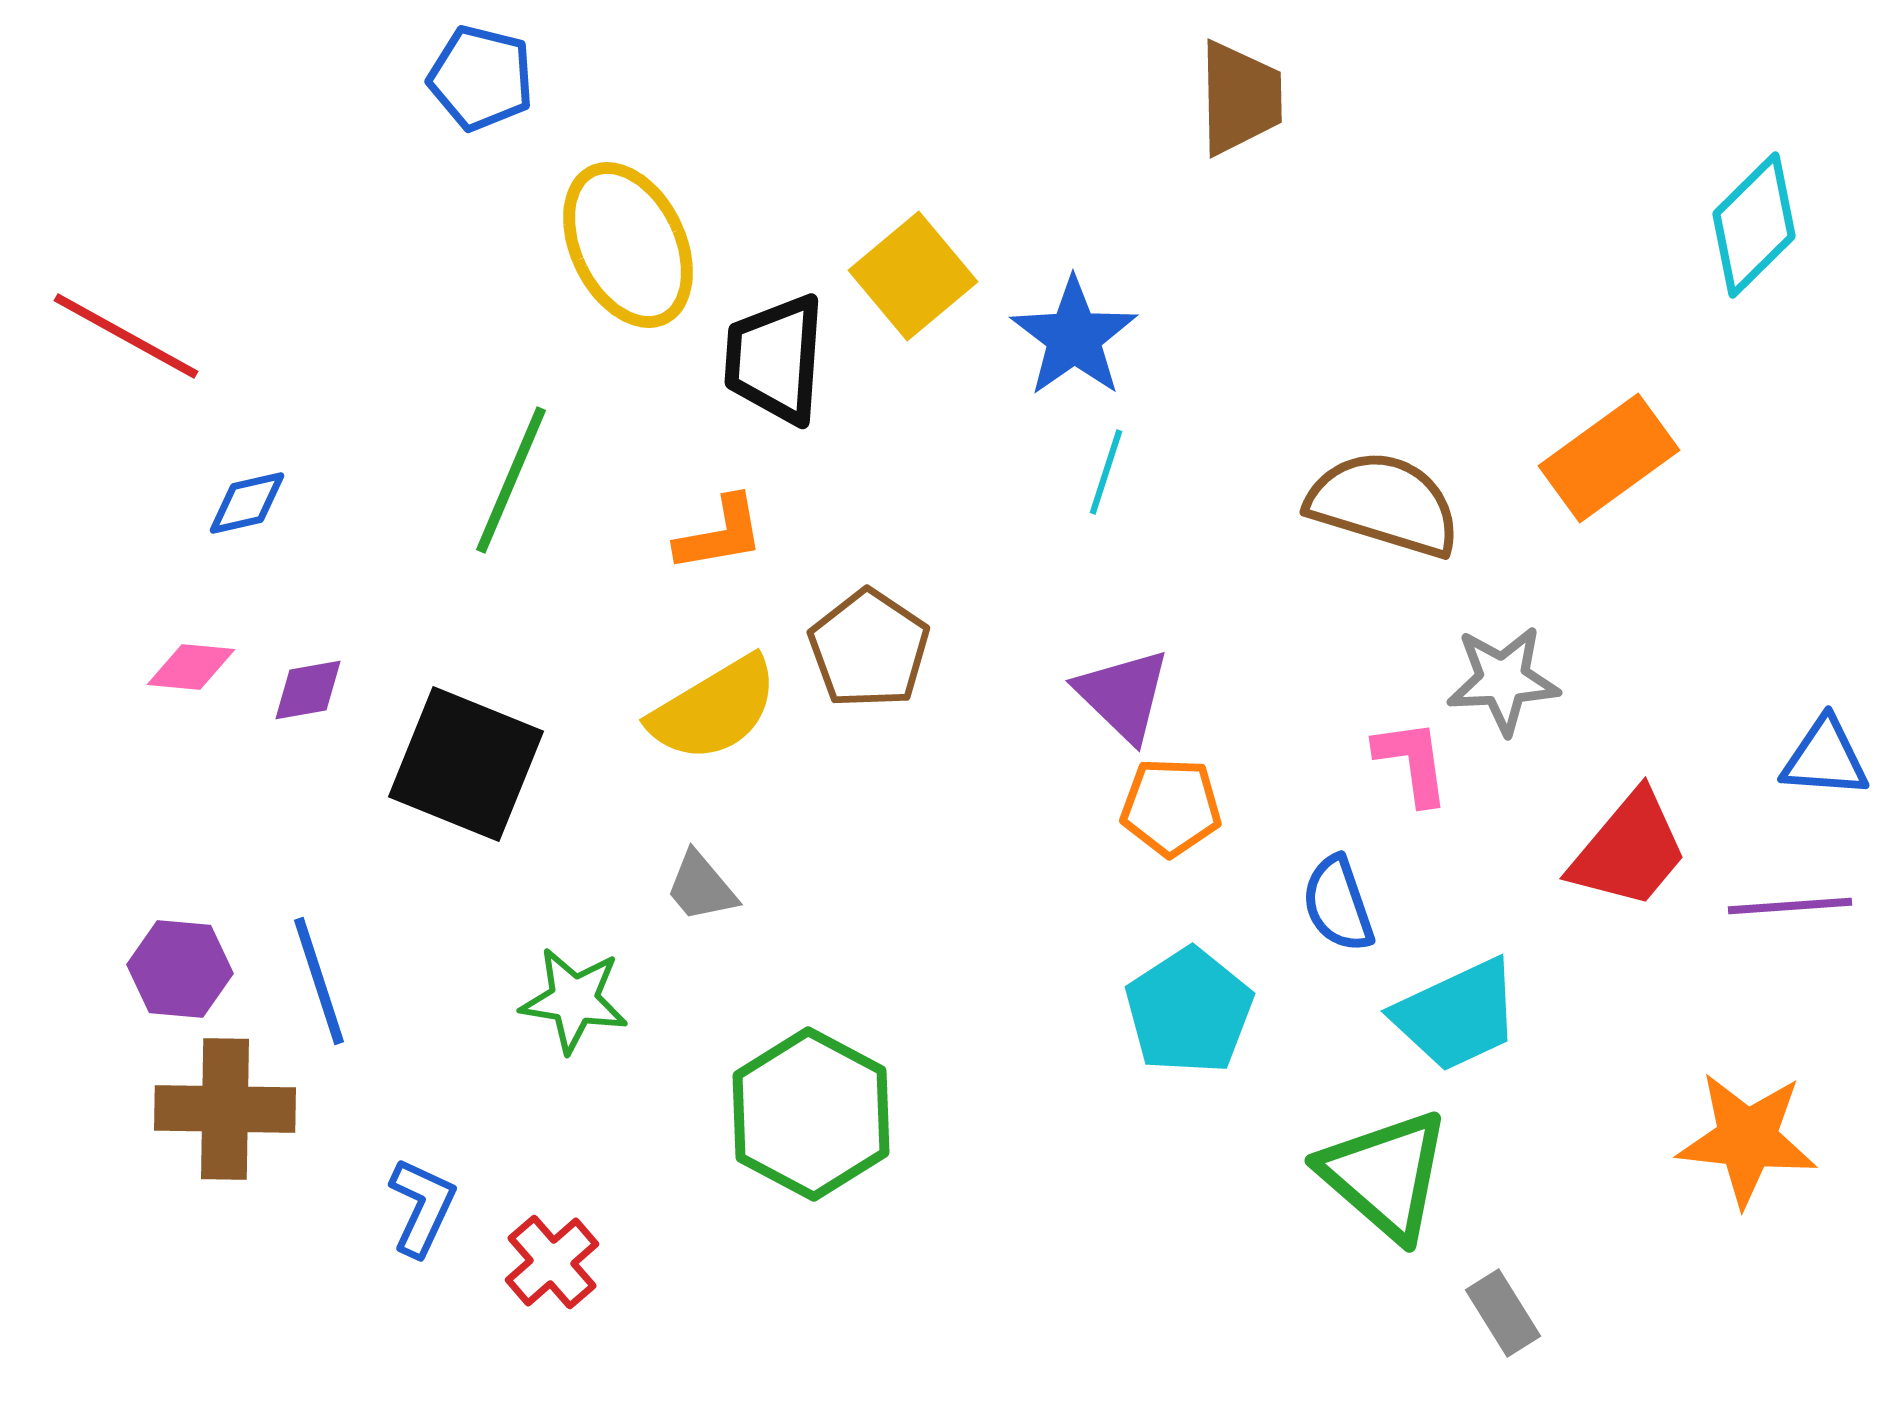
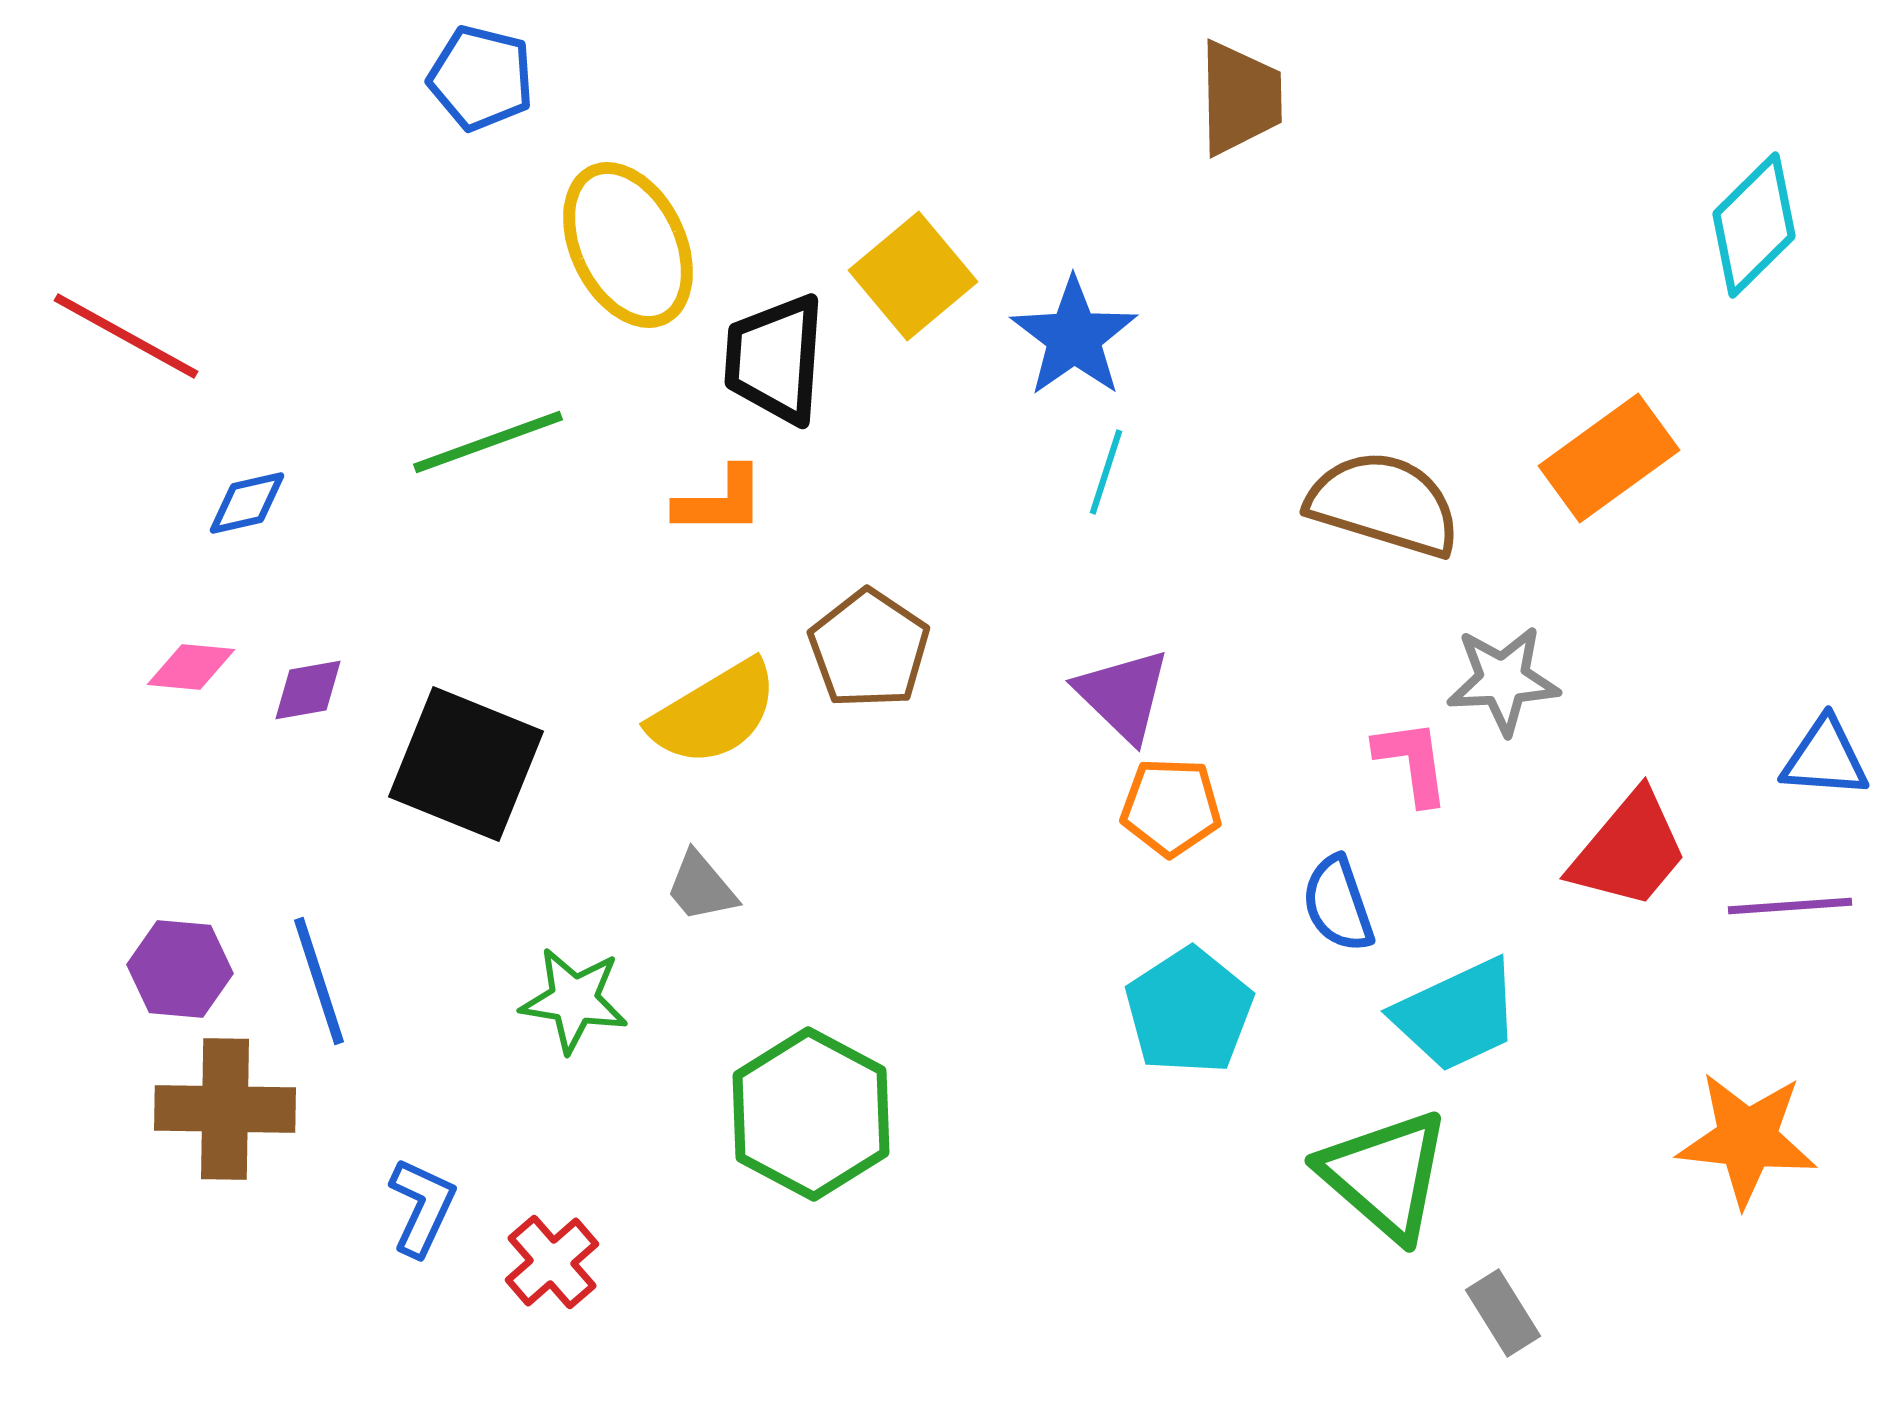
green line: moved 23 px left, 38 px up; rotated 47 degrees clockwise
orange L-shape: moved 33 px up; rotated 10 degrees clockwise
yellow semicircle: moved 4 px down
